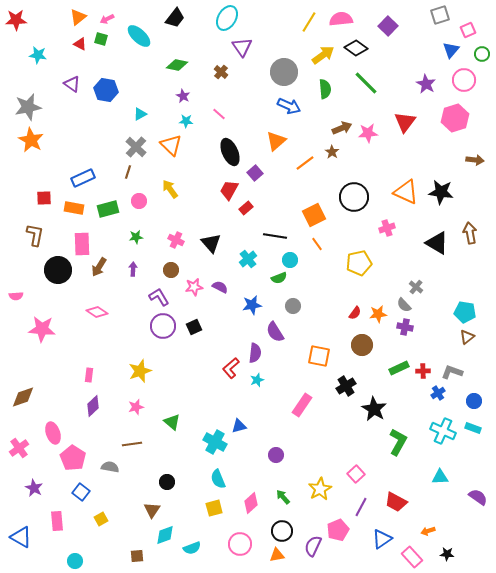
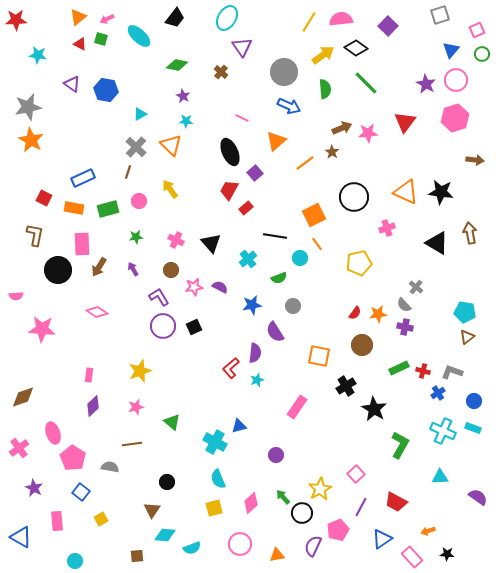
pink square at (468, 30): moved 9 px right
pink circle at (464, 80): moved 8 px left
pink line at (219, 114): moved 23 px right, 4 px down; rotated 16 degrees counterclockwise
red square at (44, 198): rotated 28 degrees clockwise
cyan circle at (290, 260): moved 10 px right, 2 px up
purple arrow at (133, 269): rotated 32 degrees counterclockwise
red cross at (423, 371): rotated 16 degrees clockwise
pink rectangle at (302, 405): moved 5 px left, 2 px down
green L-shape at (398, 442): moved 2 px right, 3 px down
black circle at (282, 531): moved 20 px right, 18 px up
cyan diamond at (165, 535): rotated 25 degrees clockwise
